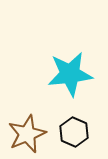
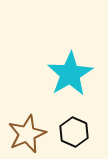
cyan star: rotated 24 degrees counterclockwise
